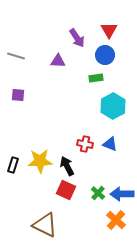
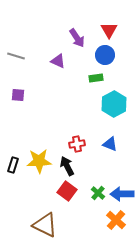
purple triangle: rotated 21 degrees clockwise
cyan hexagon: moved 1 px right, 2 px up
red cross: moved 8 px left; rotated 21 degrees counterclockwise
yellow star: moved 1 px left
red square: moved 1 px right, 1 px down; rotated 12 degrees clockwise
